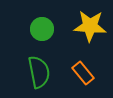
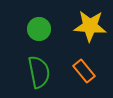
green circle: moved 3 px left
orange rectangle: moved 1 px right, 2 px up
